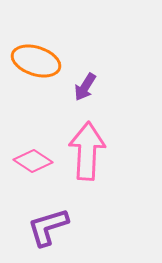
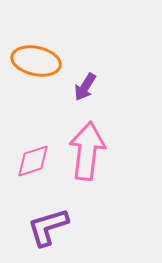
orange ellipse: rotated 6 degrees counterclockwise
pink arrow: rotated 4 degrees clockwise
pink diamond: rotated 51 degrees counterclockwise
